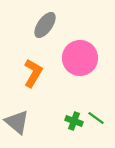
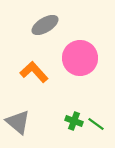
gray ellipse: rotated 24 degrees clockwise
orange L-shape: moved 1 px right, 1 px up; rotated 72 degrees counterclockwise
green line: moved 6 px down
gray triangle: moved 1 px right
